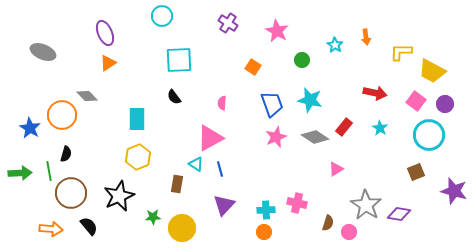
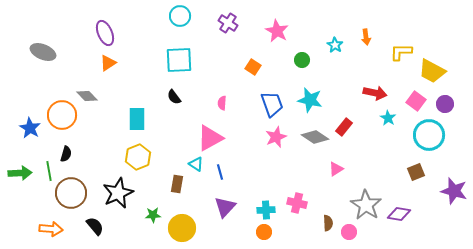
cyan circle at (162, 16): moved 18 px right
cyan star at (380, 128): moved 8 px right, 10 px up
blue line at (220, 169): moved 3 px down
black star at (119, 196): moved 1 px left, 3 px up
purple triangle at (224, 205): moved 1 px right, 2 px down
green star at (153, 217): moved 2 px up
brown semicircle at (328, 223): rotated 21 degrees counterclockwise
black semicircle at (89, 226): moved 6 px right
